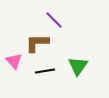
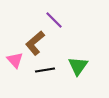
brown L-shape: moved 2 px left; rotated 40 degrees counterclockwise
pink triangle: moved 1 px right, 1 px up
black line: moved 1 px up
